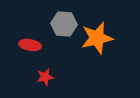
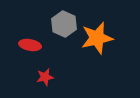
gray hexagon: rotated 20 degrees clockwise
